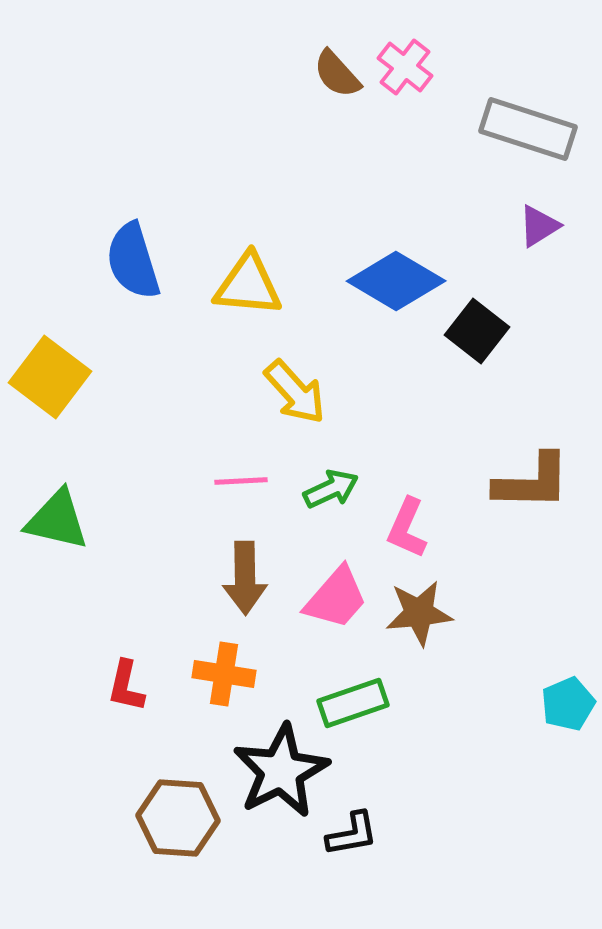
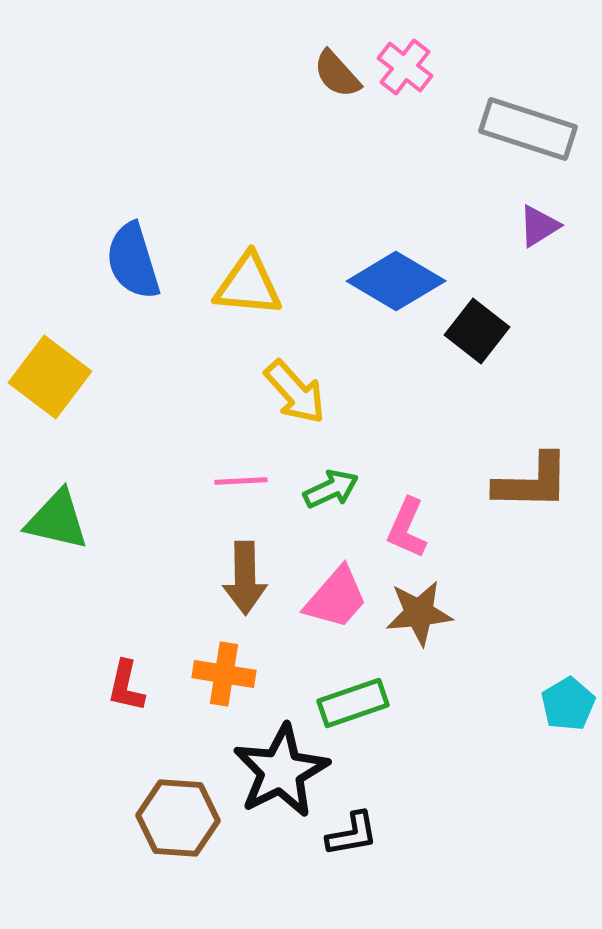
cyan pentagon: rotated 8 degrees counterclockwise
